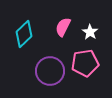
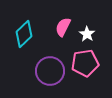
white star: moved 3 px left, 2 px down
